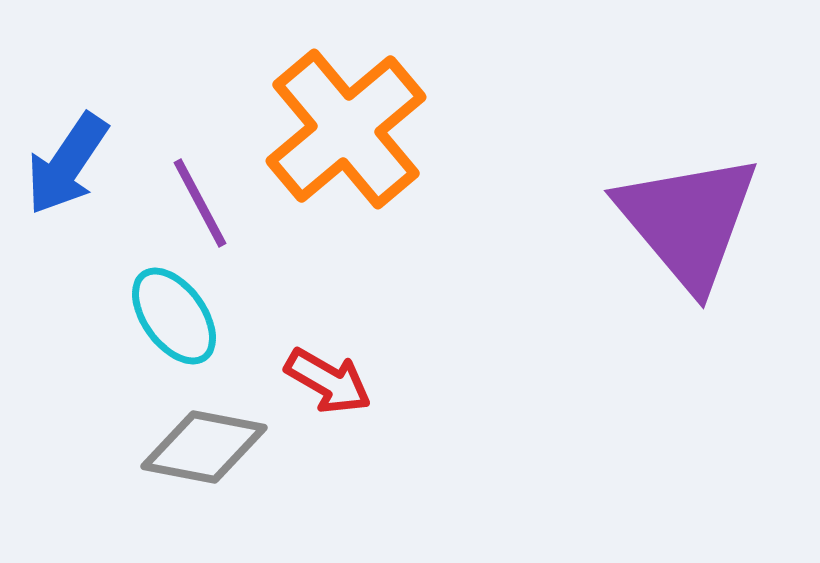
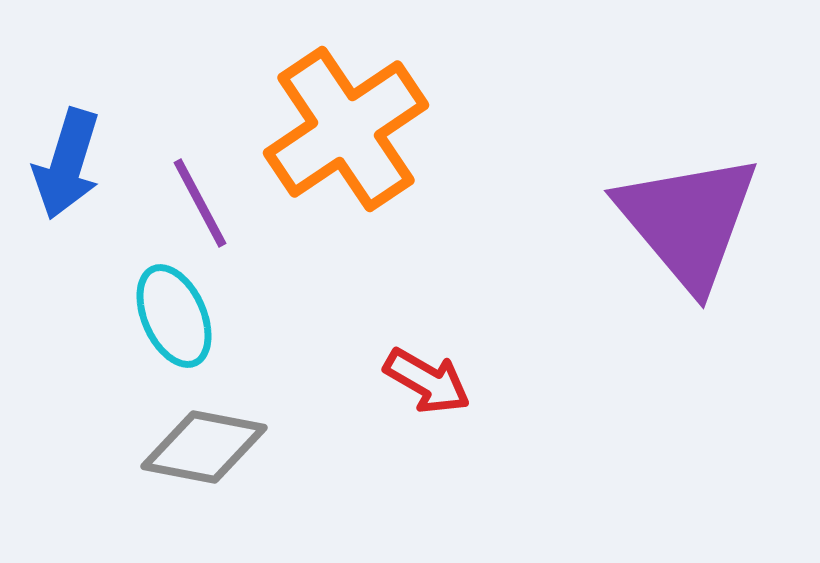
orange cross: rotated 6 degrees clockwise
blue arrow: rotated 17 degrees counterclockwise
cyan ellipse: rotated 12 degrees clockwise
red arrow: moved 99 px right
